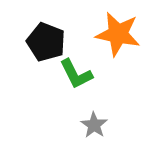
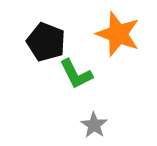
orange star: rotated 9 degrees clockwise
